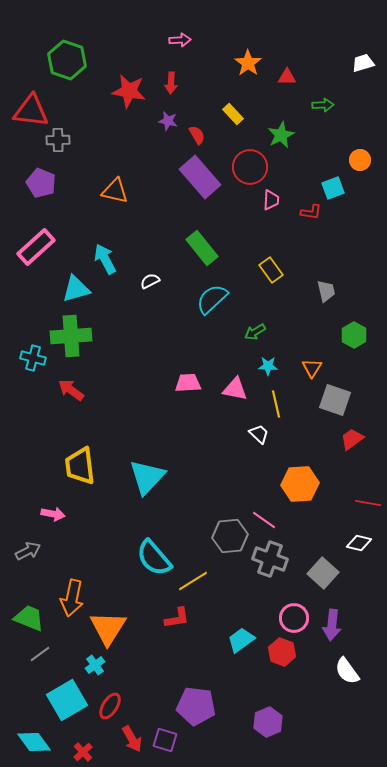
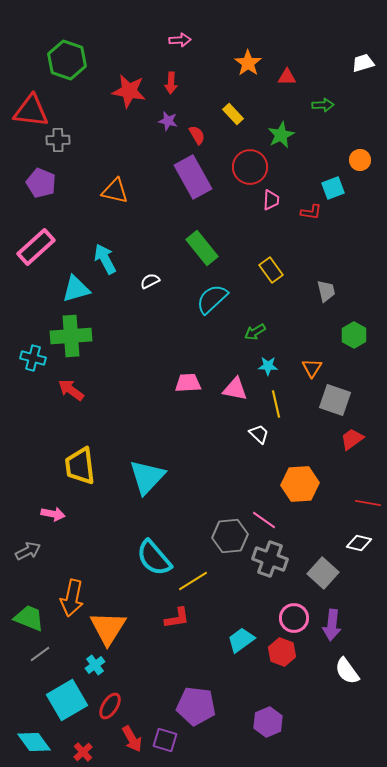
purple rectangle at (200, 177): moved 7 px left; rotated 12 degrees clockwise
